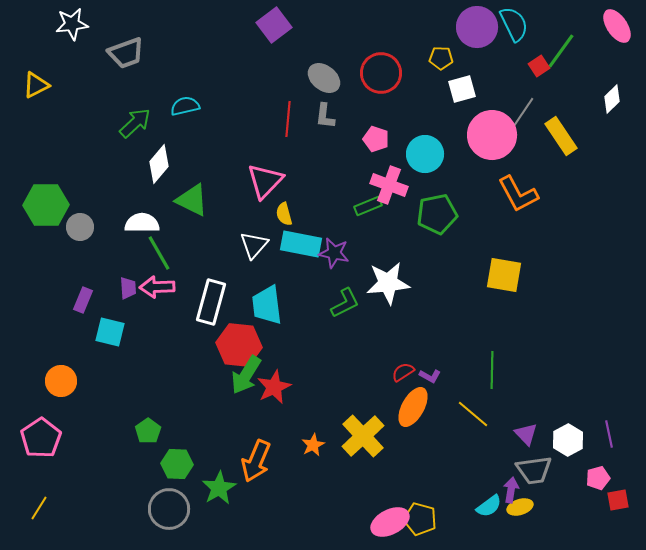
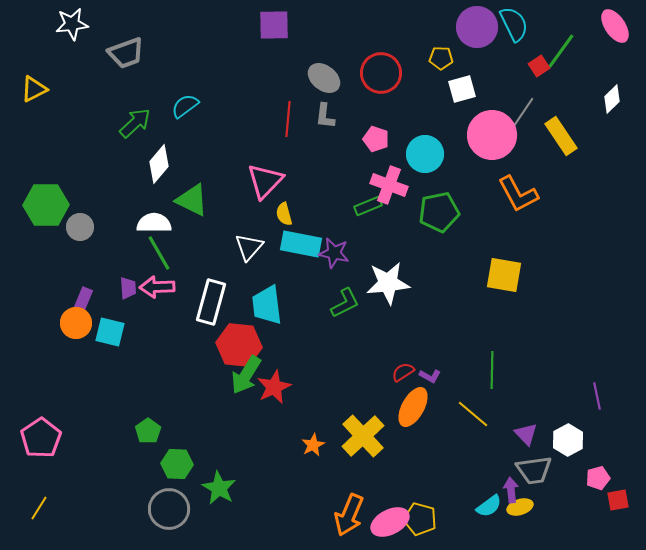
purple square at (274, 25): rotated 36 degrees clockwise
pink ellipse at (617, 26): moved 2 px left
yellow triangle at (36, 85): moved 2 px left, 4 px down
cyan semicircle at (185, 106): rotated 24 degrees counterclockwise
green pentagon at (437, 214): moved 2 px right, 2 px up
white semicircle at (142, 223): moved 12 px right
white triangle at (254, 245): moved 5 px left, 2 px down
orange circle at (61, 381): moved 15 px right, 58 px up
purple line at (609, 434): moved 12 px left, 38 px up
orange arrow at (256, 461): moved 93 px right, 54 px down
green star at (219, 488): rotated 12 degrees counterclockwise
purple arrow at (511, 490): rotated 15 degrees counterclockwise
